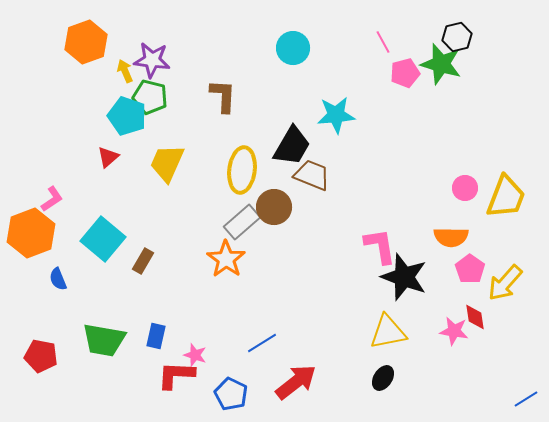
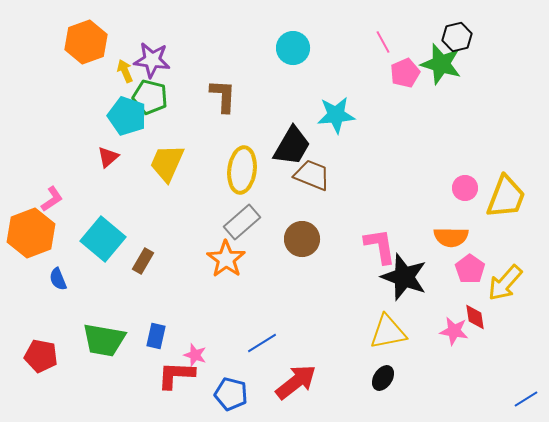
pink pentagon at (405, 73): rotated 8 degrees counterclockwise
brown circle at (274, 207): moved 28 px right, 32 px down
blue pentagon at (231, 394): rotated 12 degrees counterclockwise
